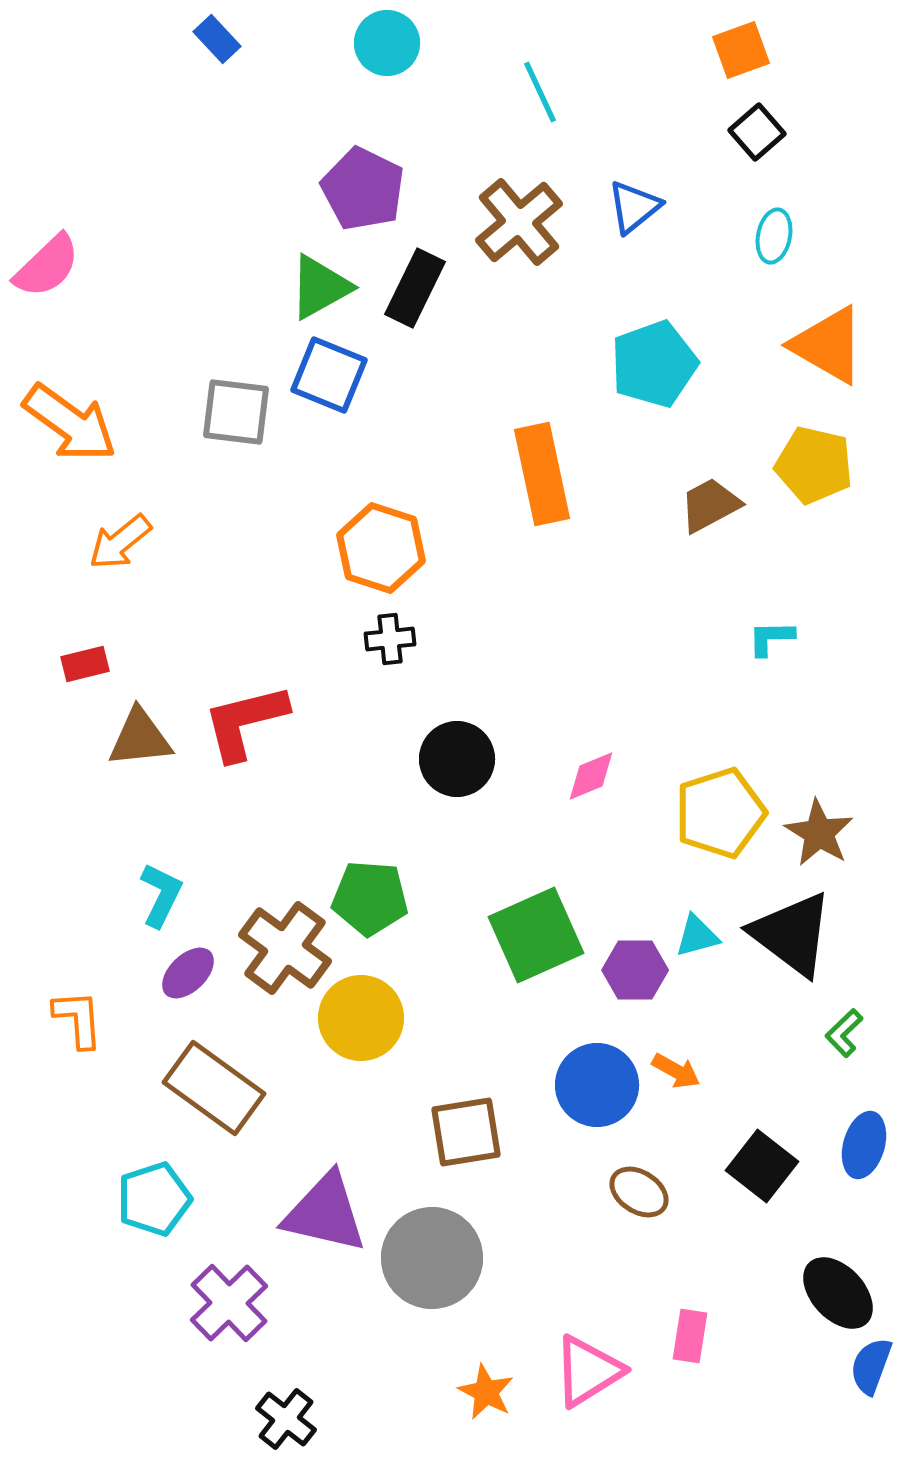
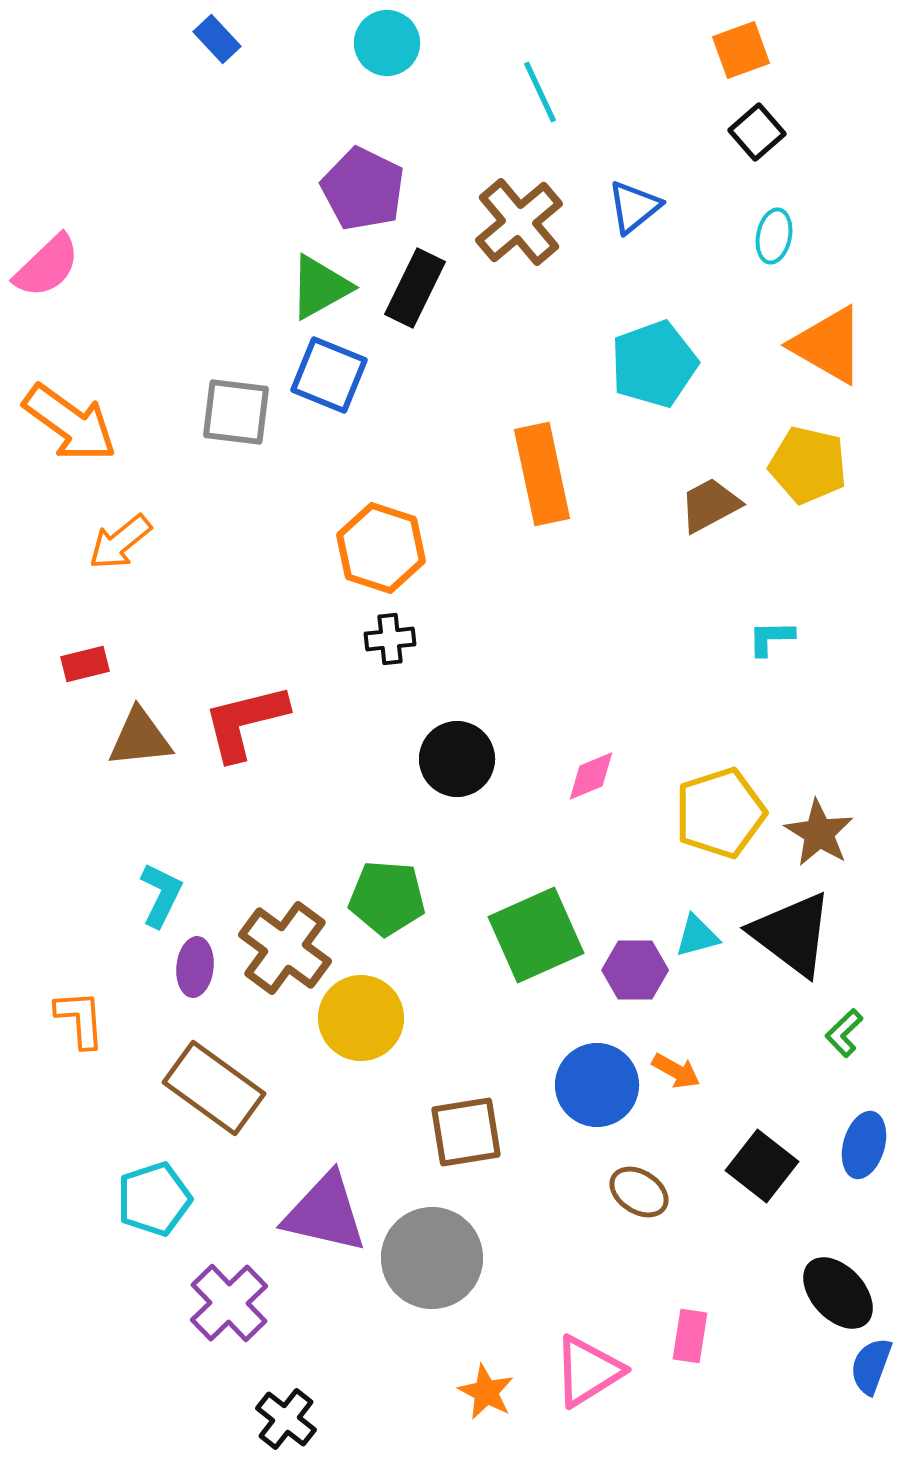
yellow pentagon at (814, 465): moved 6 px left
green pentagon at (370, 898): moved 17 px right
purple ellipse at (188, 973): moved 7 px right, 6 px up; rotated 40 degrees counterclockwise
orange L-shape at (78, 1019): moved 2 px right
